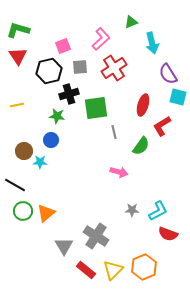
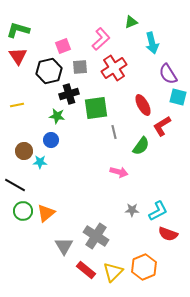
red ellipse: rotated 45 degrees counterclockwise
yellow triangle: moved 2 px down
